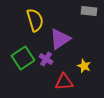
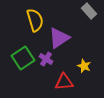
gray rectangle: rotated 42 degrees clockwise
purple triangle: moved 1 px left, 1 px up
